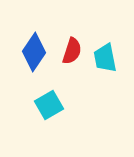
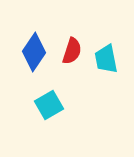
cyan trapezoid: moved 1 px right, 1 px down
